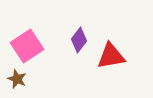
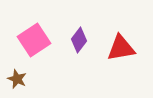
pink square: moved 7 px right, 6 px up
red triangle: moved 10 px right, 8 px up
